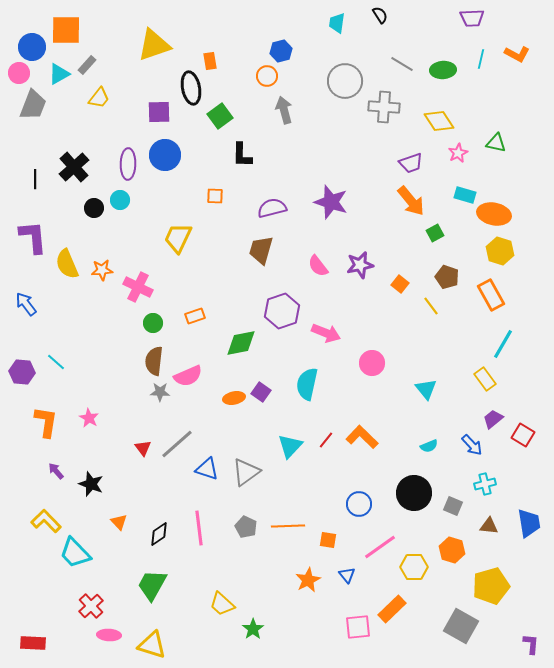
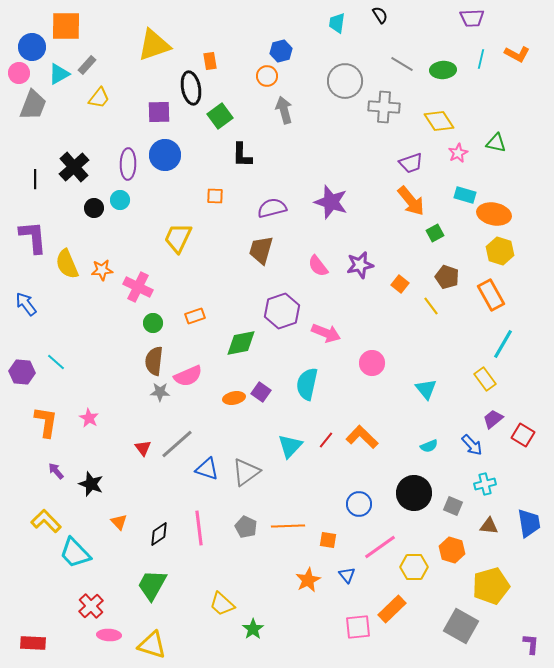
orange square at (66, 30): moved 4 px up
